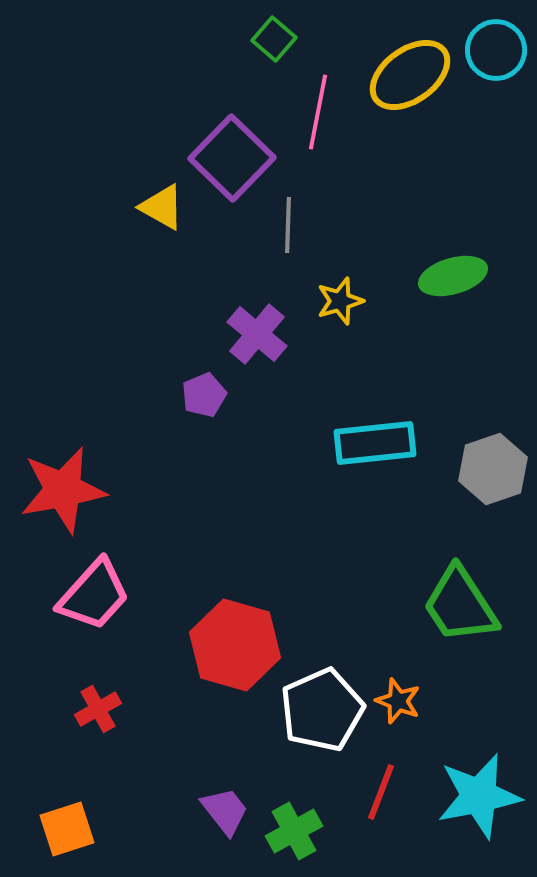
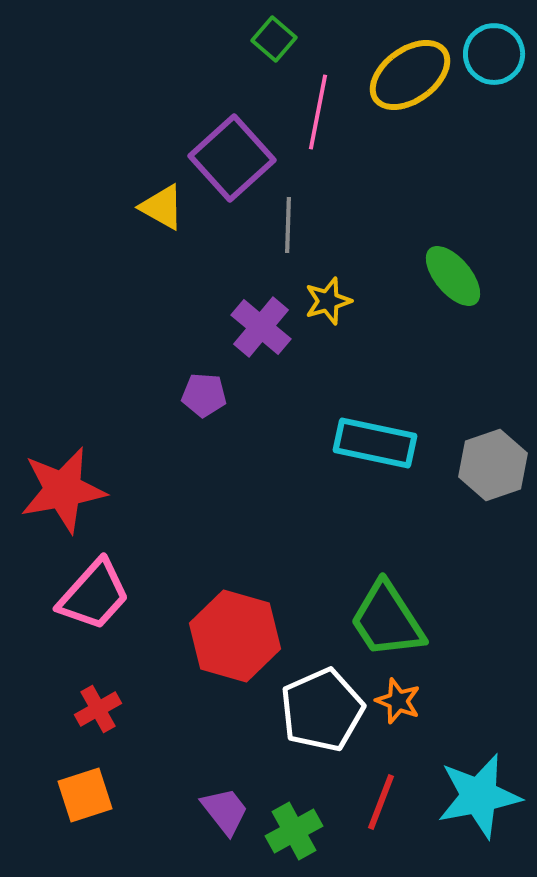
cyan circle: moved 2 px left, 4 px down
purple square: rotated 4 degrees clockwise
green ellipse: rotated 66 degrees clockwise
yellow star: moved 12 px left
purple cross: moved 4 px right, 7 px up
purple pentagon: rotated 27 degrees clockwise
cyan rectangle: rotated 18 degrees clockwise
gray hexagon: moved 4 px up
green trapezoid: moved 73 px left, 15 px down
red hexagon: moved 9 px up
red line: moved 10 px down
orange square: moved 18 px right, 34 px up
